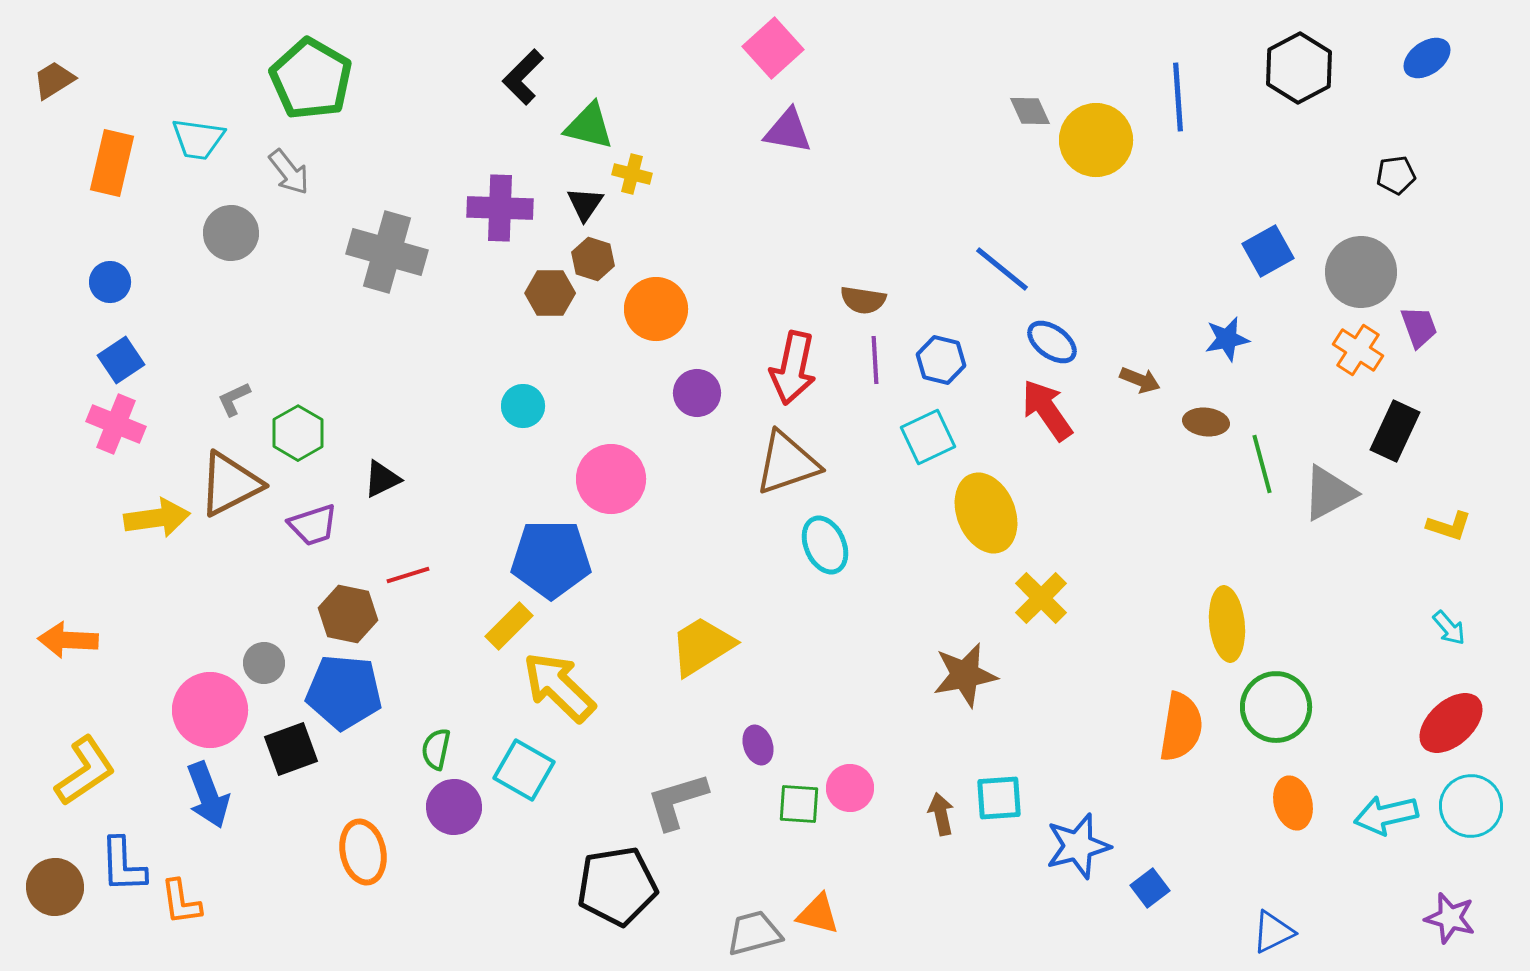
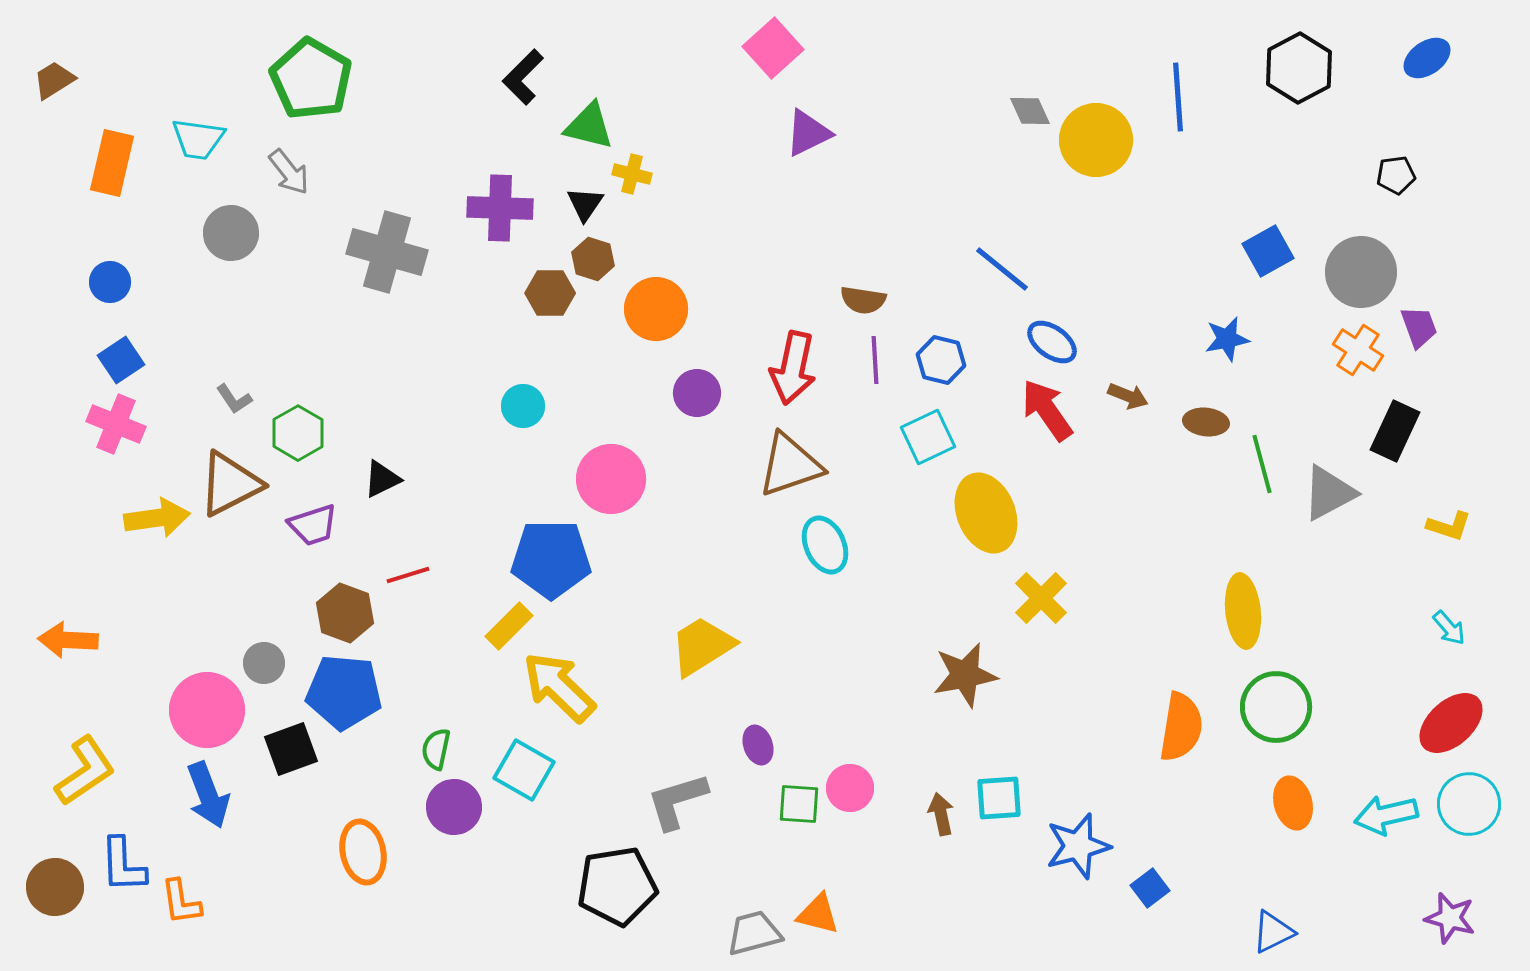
purple triangle at (788, 131): moved 20 px right, 2 px down; rotated 36 degrees counterclockwise
brown arrow at (1140, 380): moved 12 px left, 16 px down
gray L-shape at (234, 399): rotated 99 degrees counterclockwise
brown triangle at (787, 463): moved 3 px right, 2 px down
brown hexagon at (348, 614): moved 3 px left, 1 px up; rotated 8 degrees clockwise
yellow ellipse at (1227, 624): moved 16 px right, 13 px up
pink circle at (210, 710): moved 3 px left
cyan circle at (1471, 806): moved 2 px left, 2 px up
